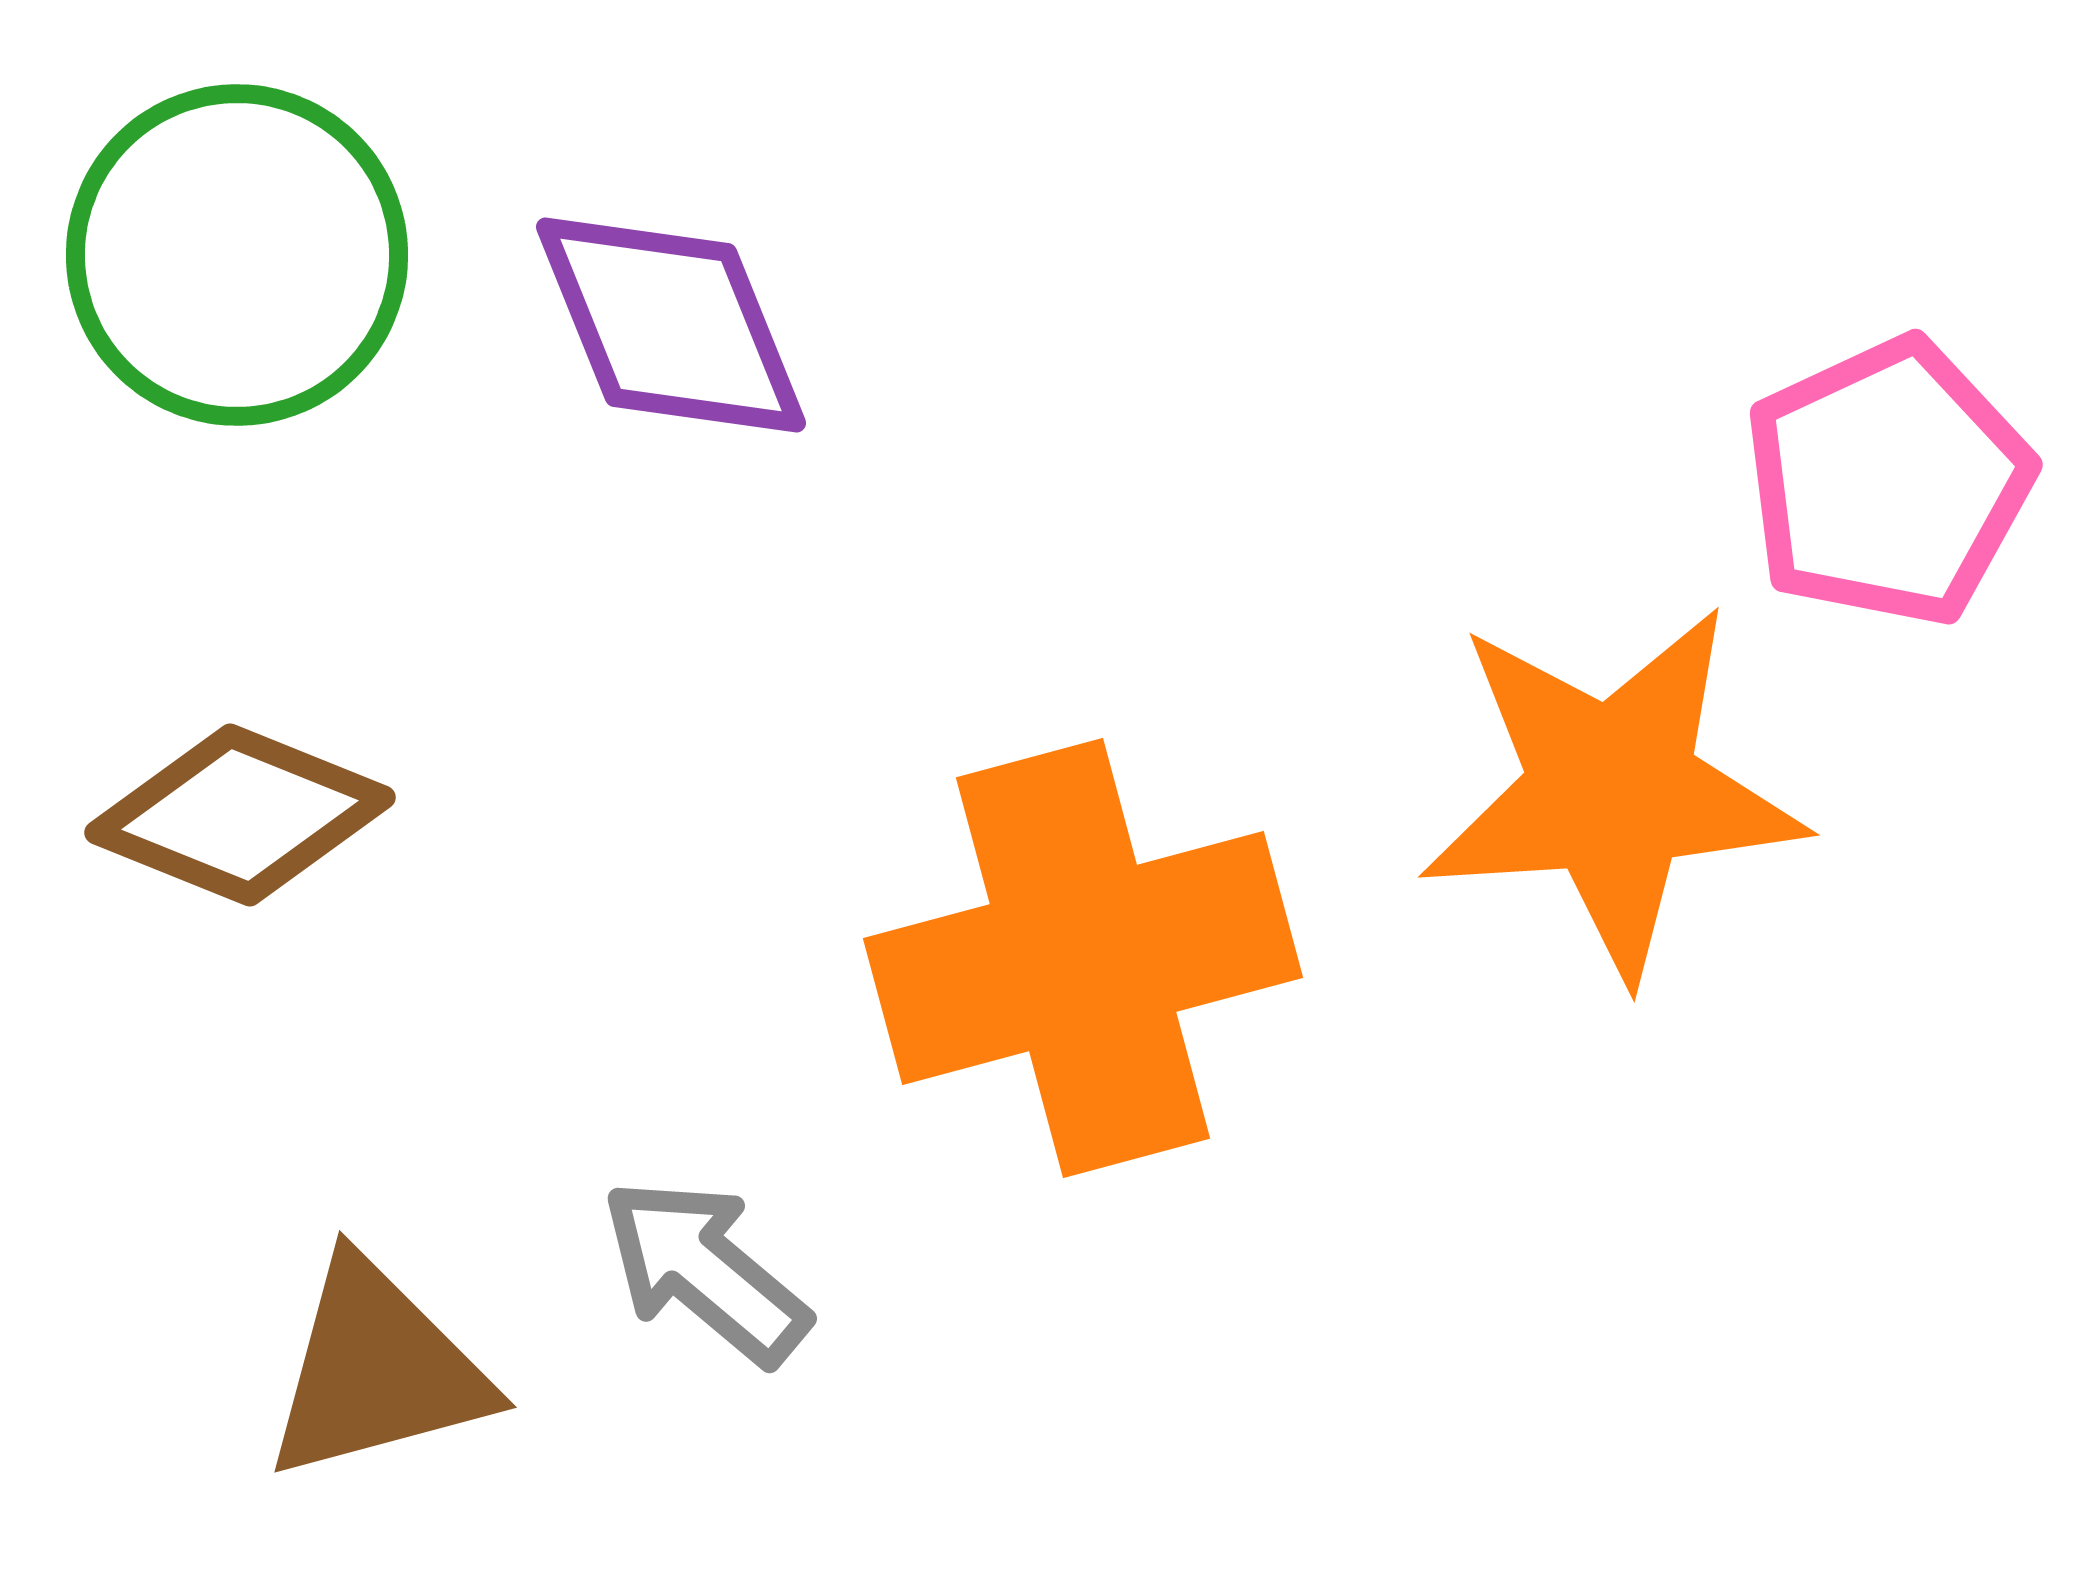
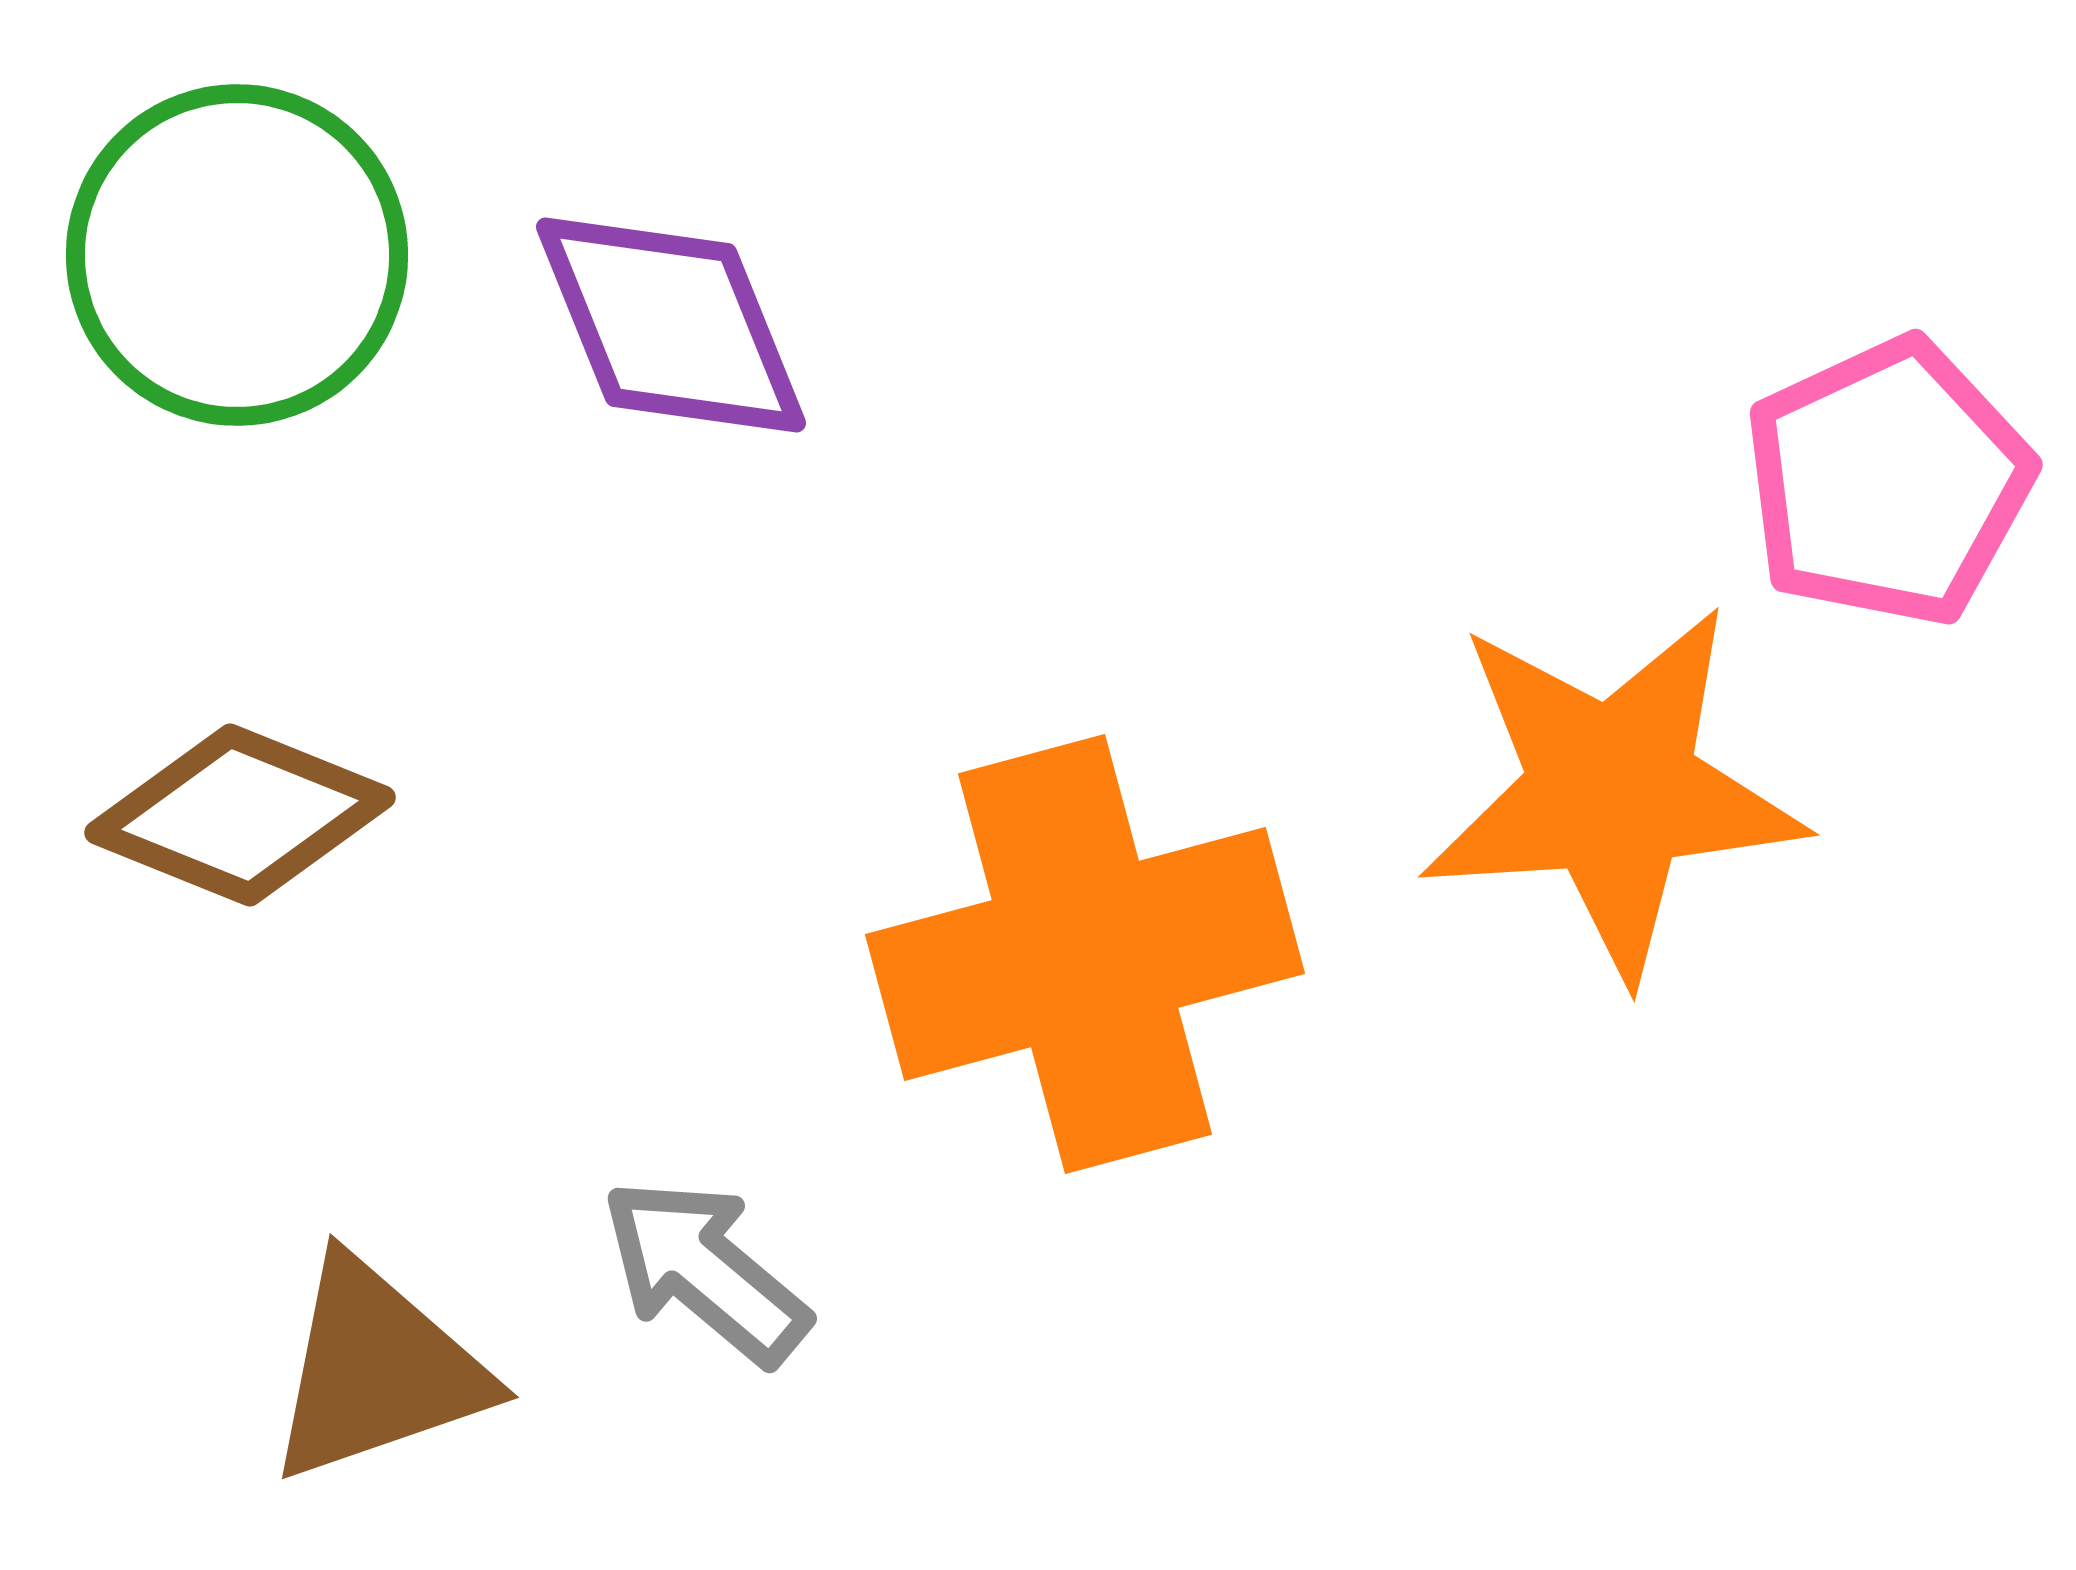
orange cross: moved 2 px right, 4 px up
brown triangle: rotated 4 degrees counterclockwise
